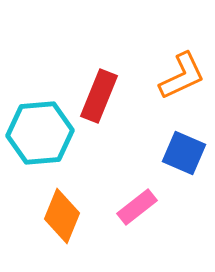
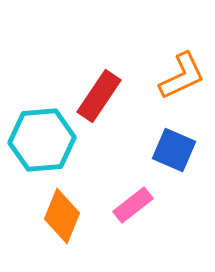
red rectangle: rotated 12 degrees clockwise
cyan hexagon: moved 2 px right, 7 px down
blue square: moved 10 px left, 3 px up
pink rectangle: moved 4 px left, 2 px up
